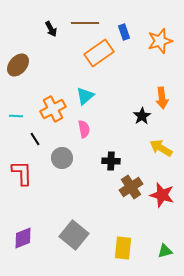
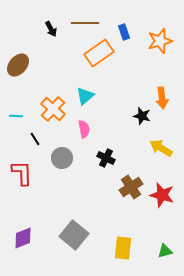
orange cross: rotated 20 degrees counterclockwise
black star: rotated 24 degrees counterclockwise
black cross: moved 5 px left, 3 px up; rotated 24 degrees clockwise
